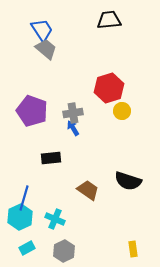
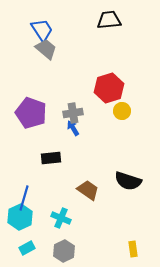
purple pentagon: moved 1 px left, 2 px down
cyan cross: moved 6 px right, 1 px up
